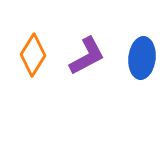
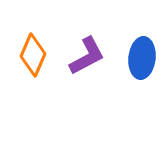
orange diamond: rotated 9 degrees counterclockwise
